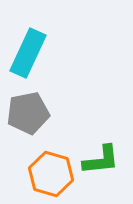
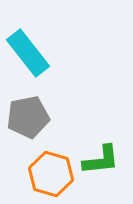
cyan rectangle: rotated 63 degrees counterclockwise
gray pentagon: moved 4 px down
